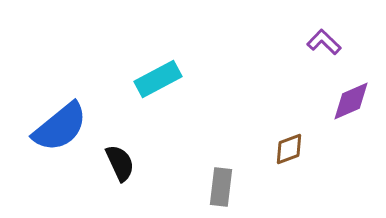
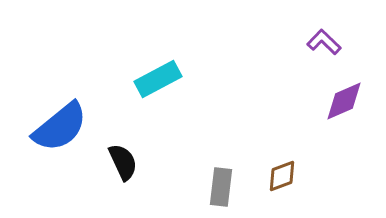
purple diamond: moved 7 px left
brown diamond: moved 7 px left, 27 px down
black semicircle: moved 3 px right, 1 px up
